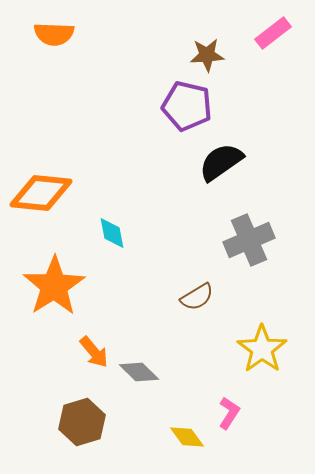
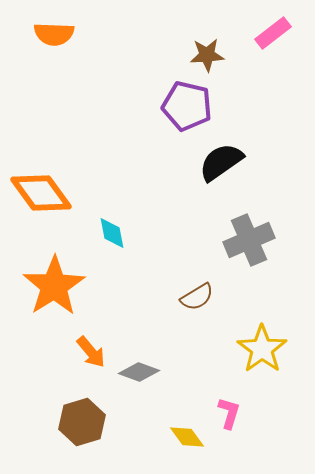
orange diamond: rotated 48 degrees clockwise
orange arrow: moved 3 px left
gray diamond: rotated 24 degrees counterclockwise
pink L-shape: rotated 16 degrees counterclockwise
